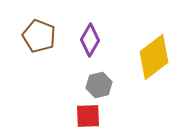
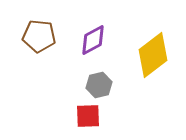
brown pentagon: rotated 16 degrees counterclockwise
purple diamond: moved 3 px right; rotated 32 degrees clockwise
yellow diamond: moved 1 px left, 2 px up
